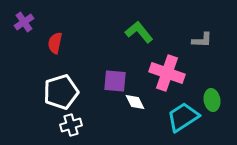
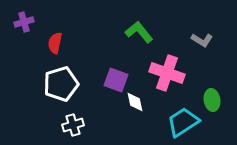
purple cross: rotated 18 degrees clockwise
gray L-shape: rotated 30 degrees clockwise
purple square: moved 1 px right, 1 px up; rotated 15 degrees clockwise
white pentagon: moved 8 px up
white diamond: rotated 15 degrees clockwise
cyan trapezoid: moved 5 px down
white cross: moved 2 px right
